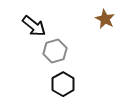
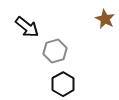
black arrow: moved 7 px left, 1 px down
